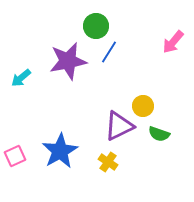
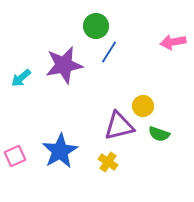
pink arrow: rotated 40 degrees clockwise
purple star: moved 4 px left, 4 px down
purple triangle: rotated 12 degrees clockwise
